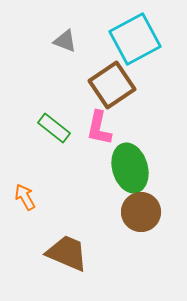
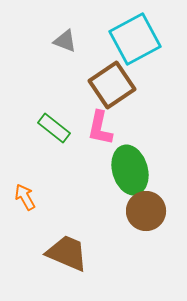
pink L-shape: moved 1 px right
green ellipse: moved 2 px down
brown circle: moved 5 px right, 1 px up
